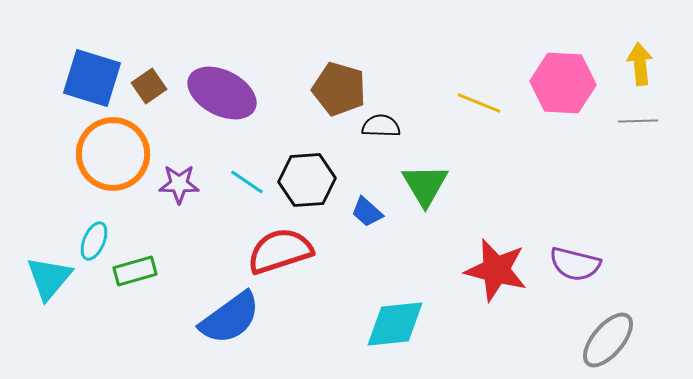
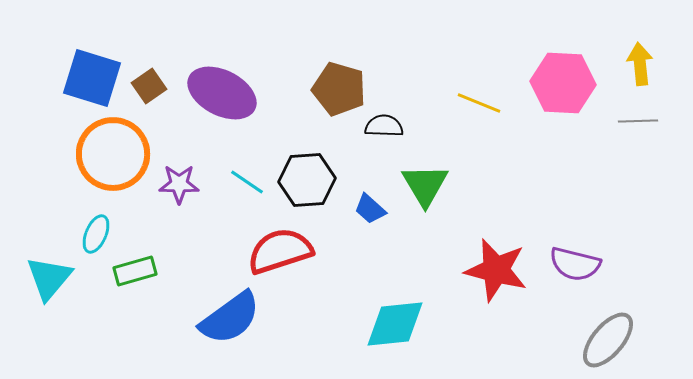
black semicircle: moved 3 px right
blue trapezoid: moved 3 px right, 3 px up
cyan ellipse: moved 2 px right, 7 px up
